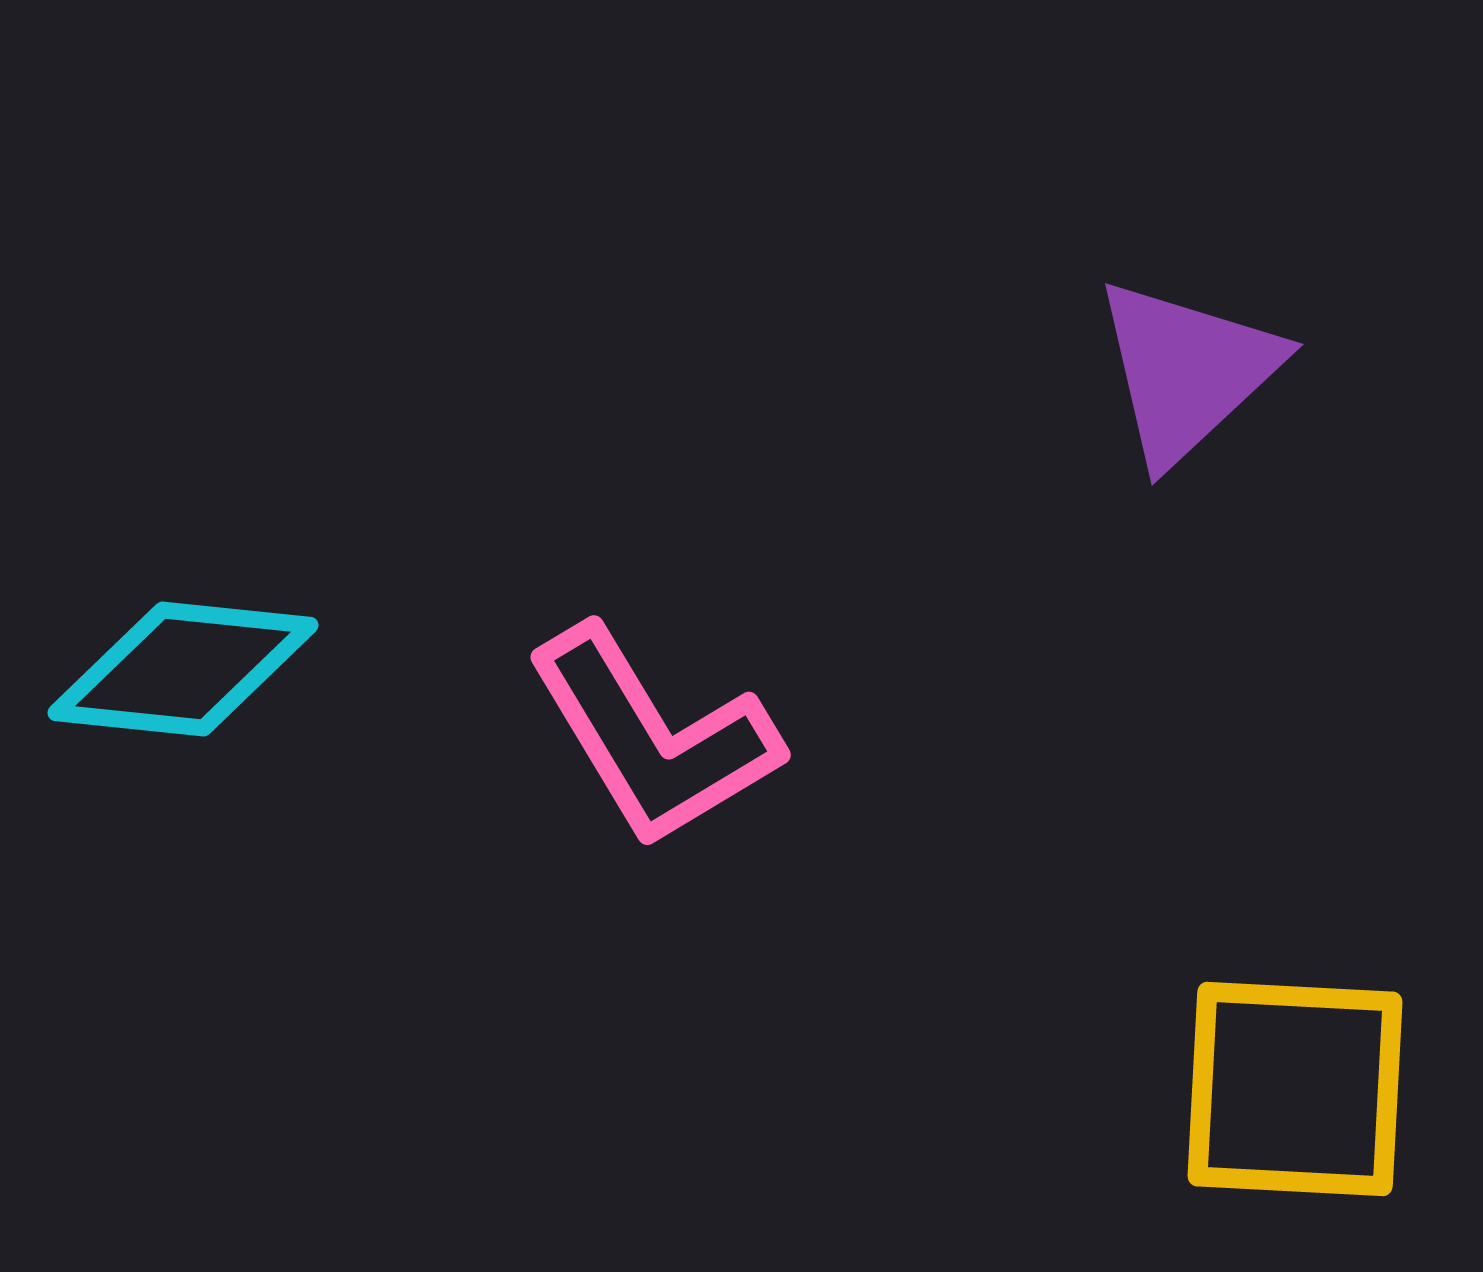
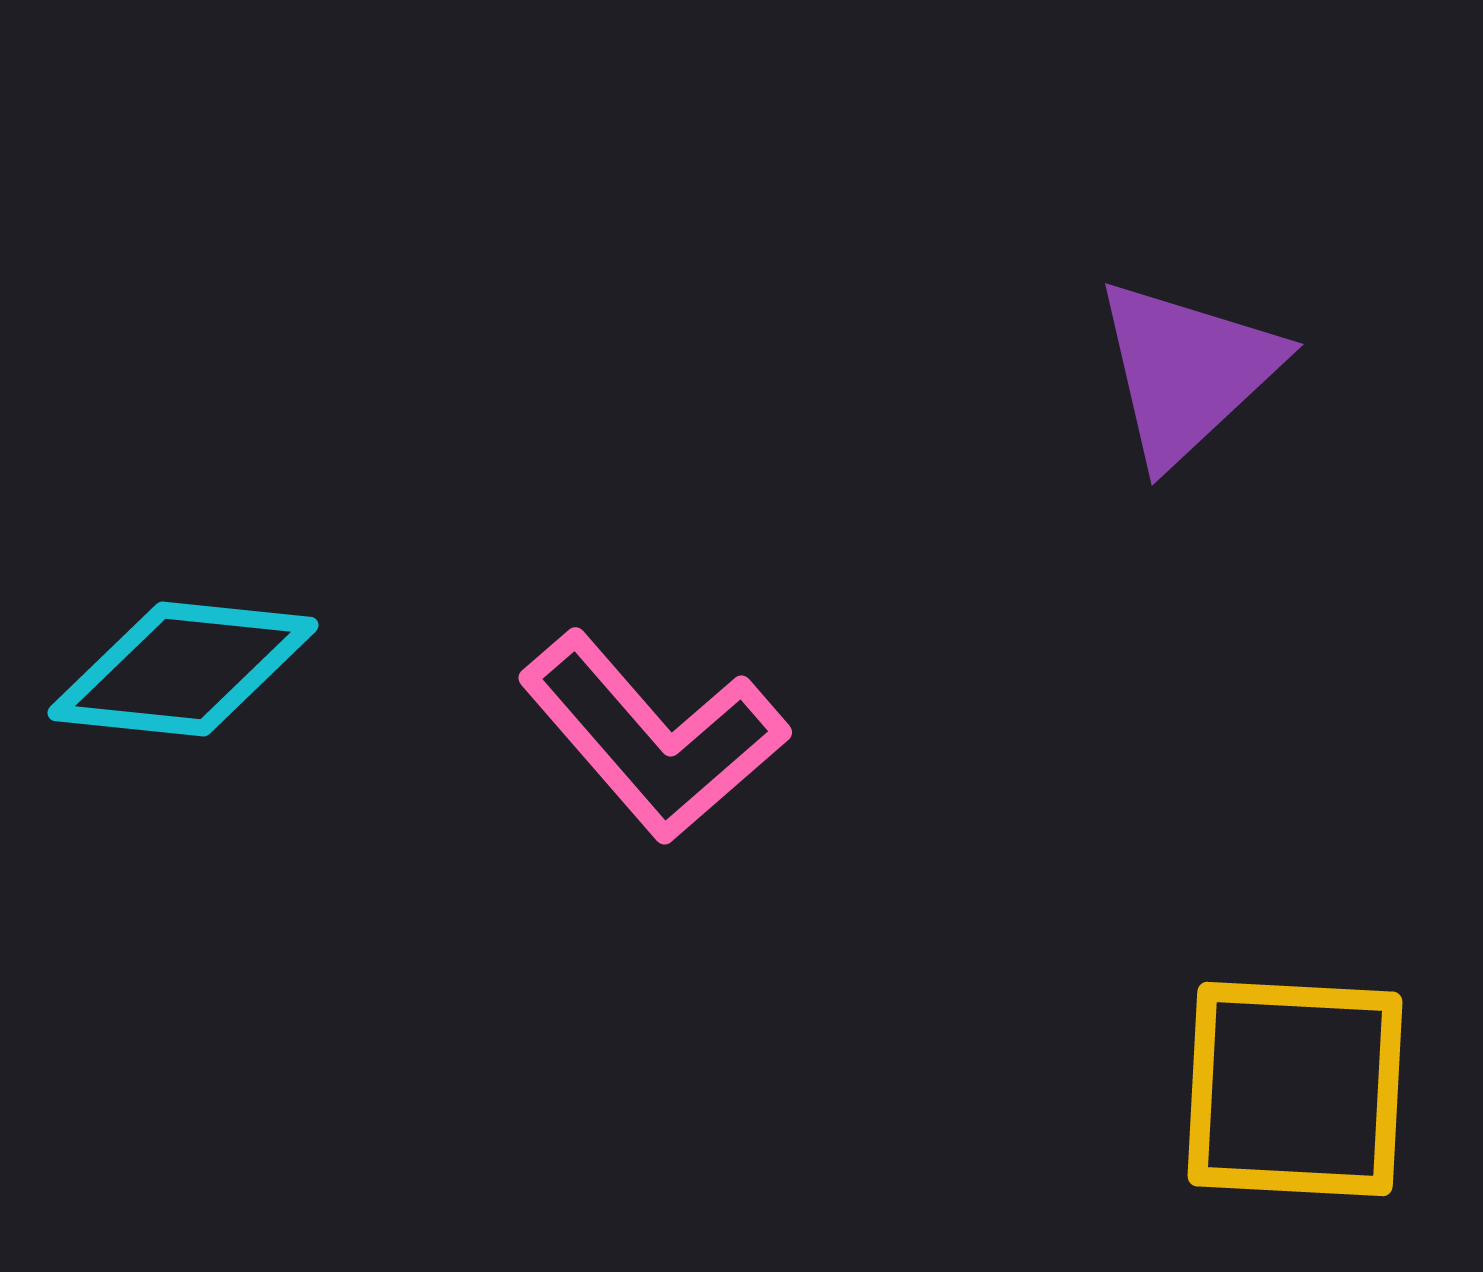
pink L-shape: rotated 10 degrees counterclockwise
